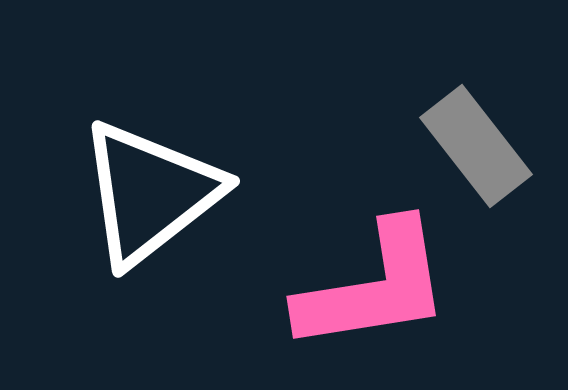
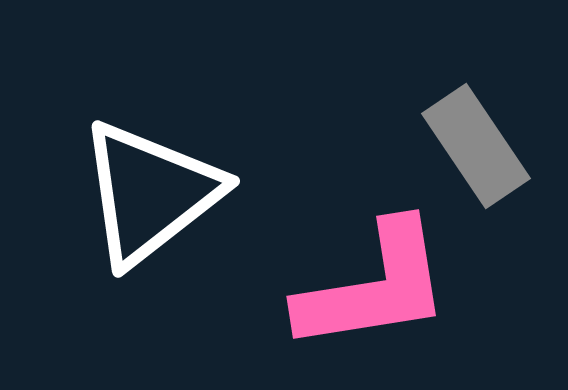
gray rectangle: rotated 4 degrees clockwise
